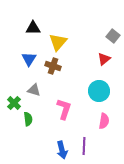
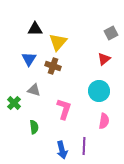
black triangle: moved 2 px right, 1 px down
gray square: moved 2 px left, 3 px up; rotated 24 degrees clockwise
green semicircle: moved 6 px right, 8 px down
